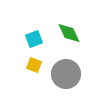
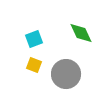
green diamond: moved 12 px right
